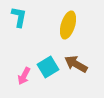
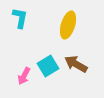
cyan L-shape: moved 1 px right, 1 px down
cyan square: moved 1 px up
